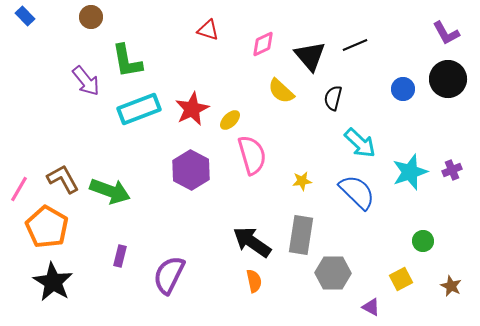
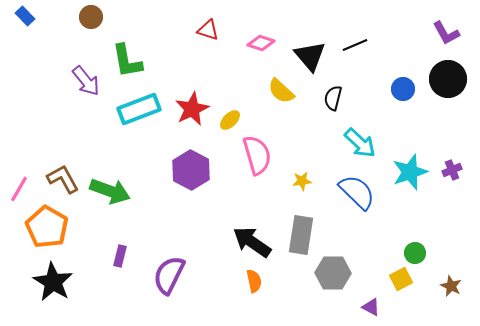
pink diamond: moved 2 px left, 1 px up; rotated 44 degrees clockwise
pink semicircle: moved 5 px right
green circle: moved 8 px left, 12 px down
